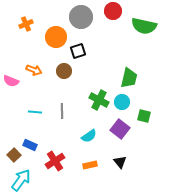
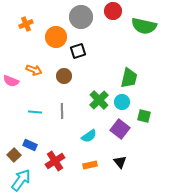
brown circle: moved 5 px down
green cross: rotated 18 degrees clockwise
